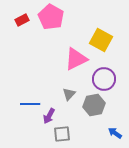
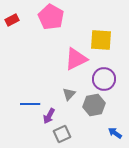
red rectangle: moved 10 px left
yellow square: rotated 25 degrees counterclockwise
gray square: rotated 18 degrees counterclockwise
